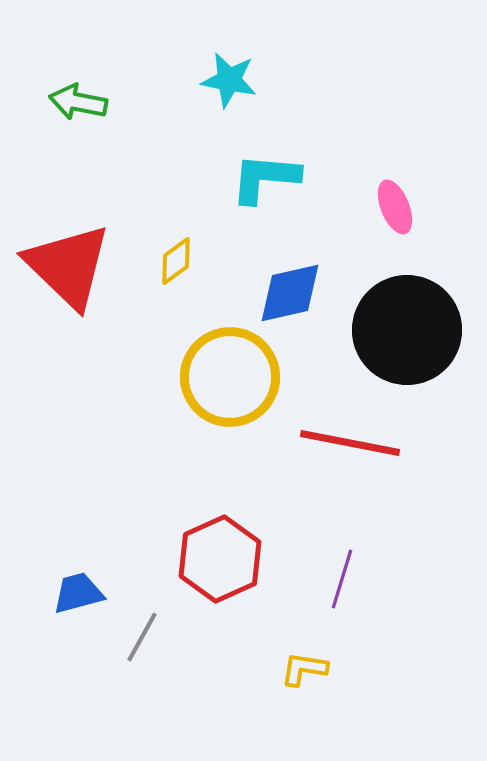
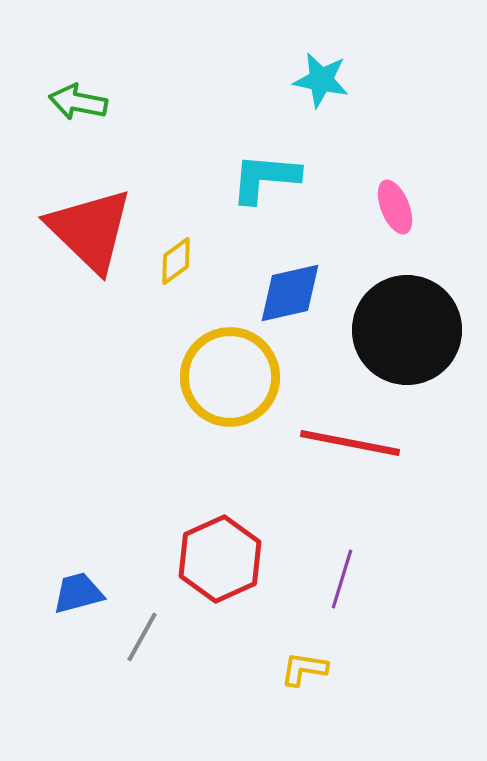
cyan star: moved 92 px right
red triangle: moved 22 px right, 36 px up
